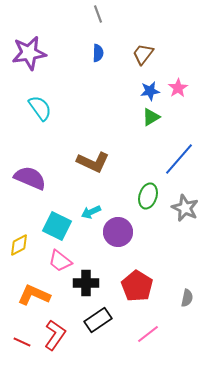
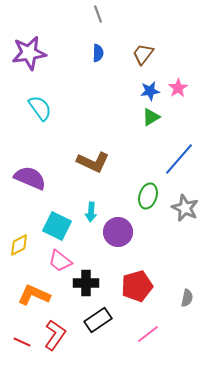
cyan arrow: rotated 60 degrees counterclockwise
red pentagon: rotated 24 degrees clockwise
